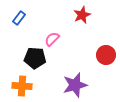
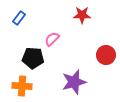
red star: rotated 24 degrees clockwise
black pentagon: moved 2 px left
purple star: moved 1 px left, 3 px up
